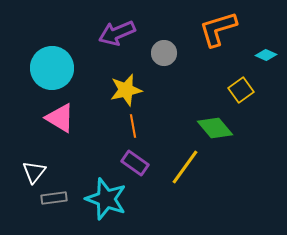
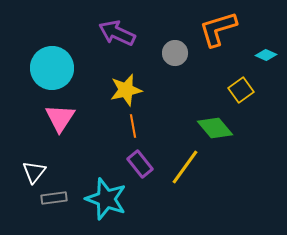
purple arrow: rotated 48 degrees clockwise
gray circle: moved 11 px right
pink triangle: rotated 32 degrees clockwise
purple rectangle: moved 5 px right, 1 px down; rotated 16 degrees clockwise
